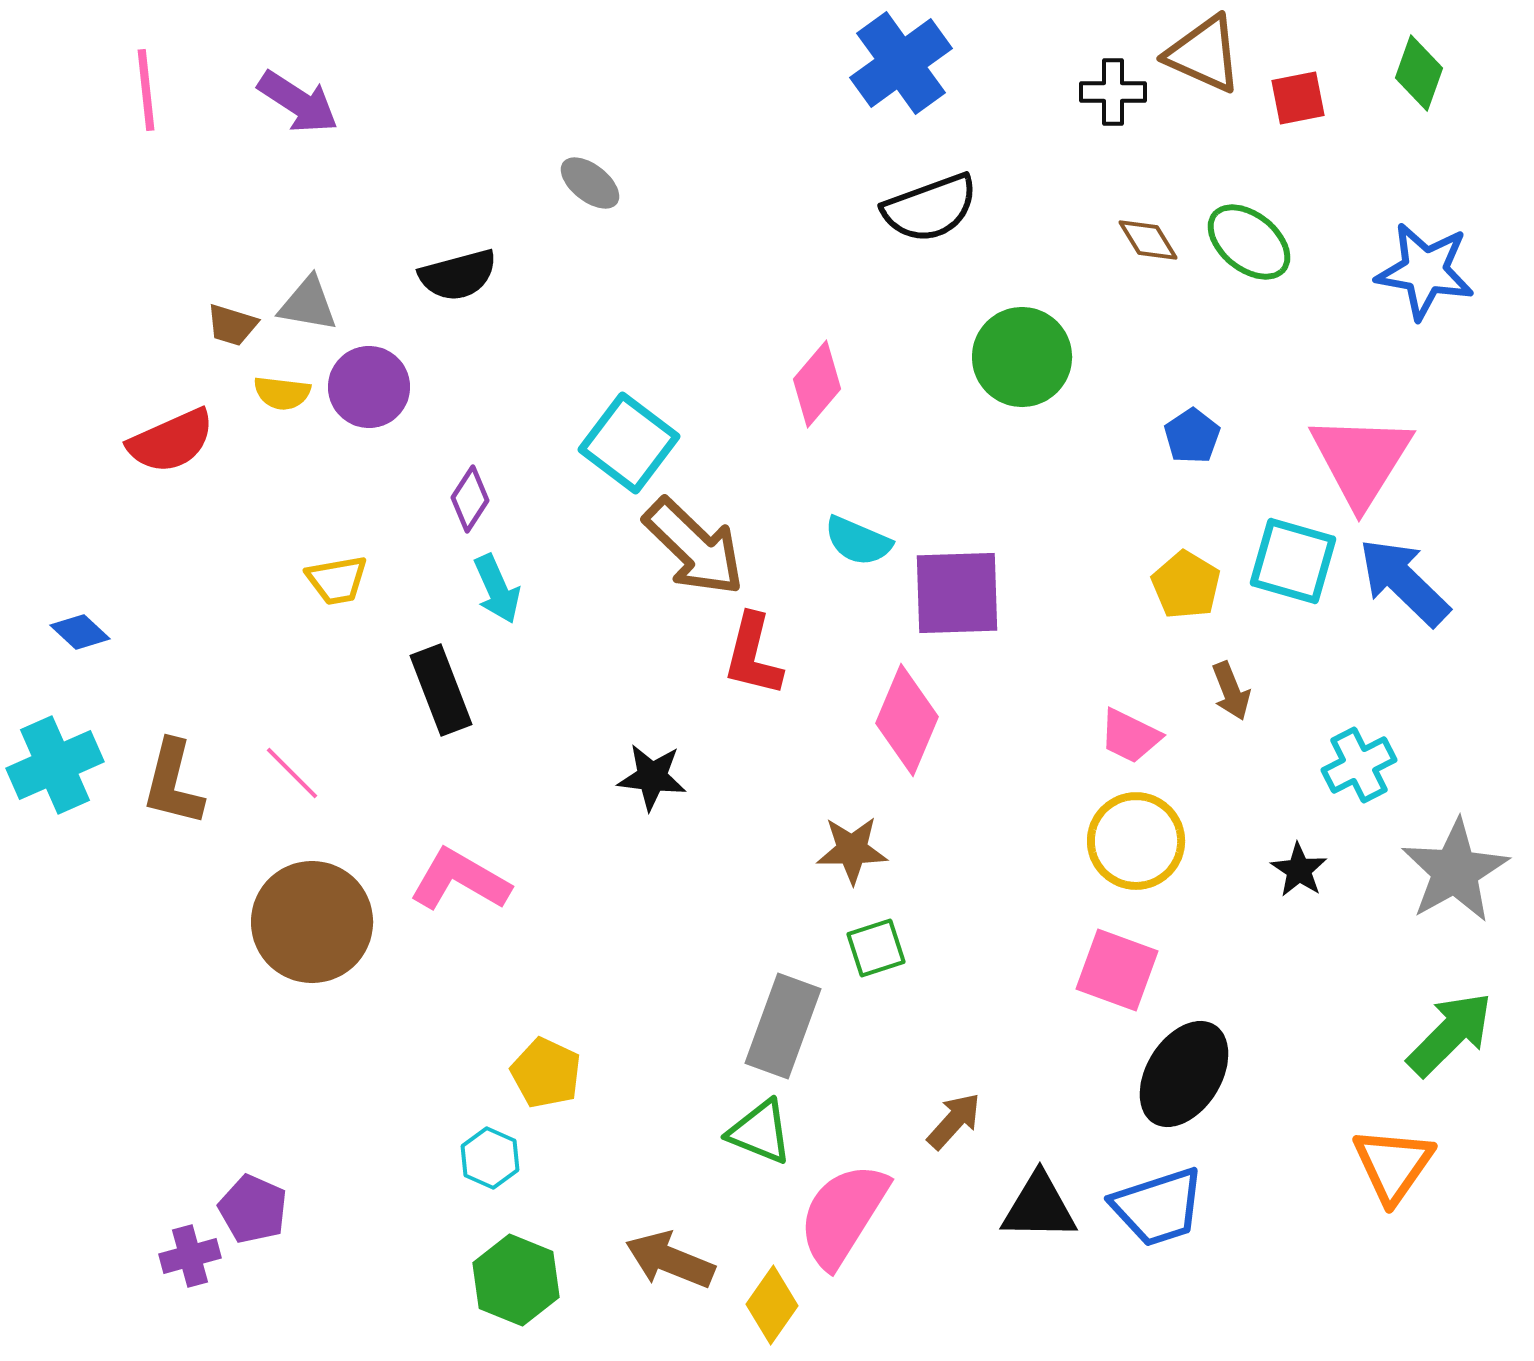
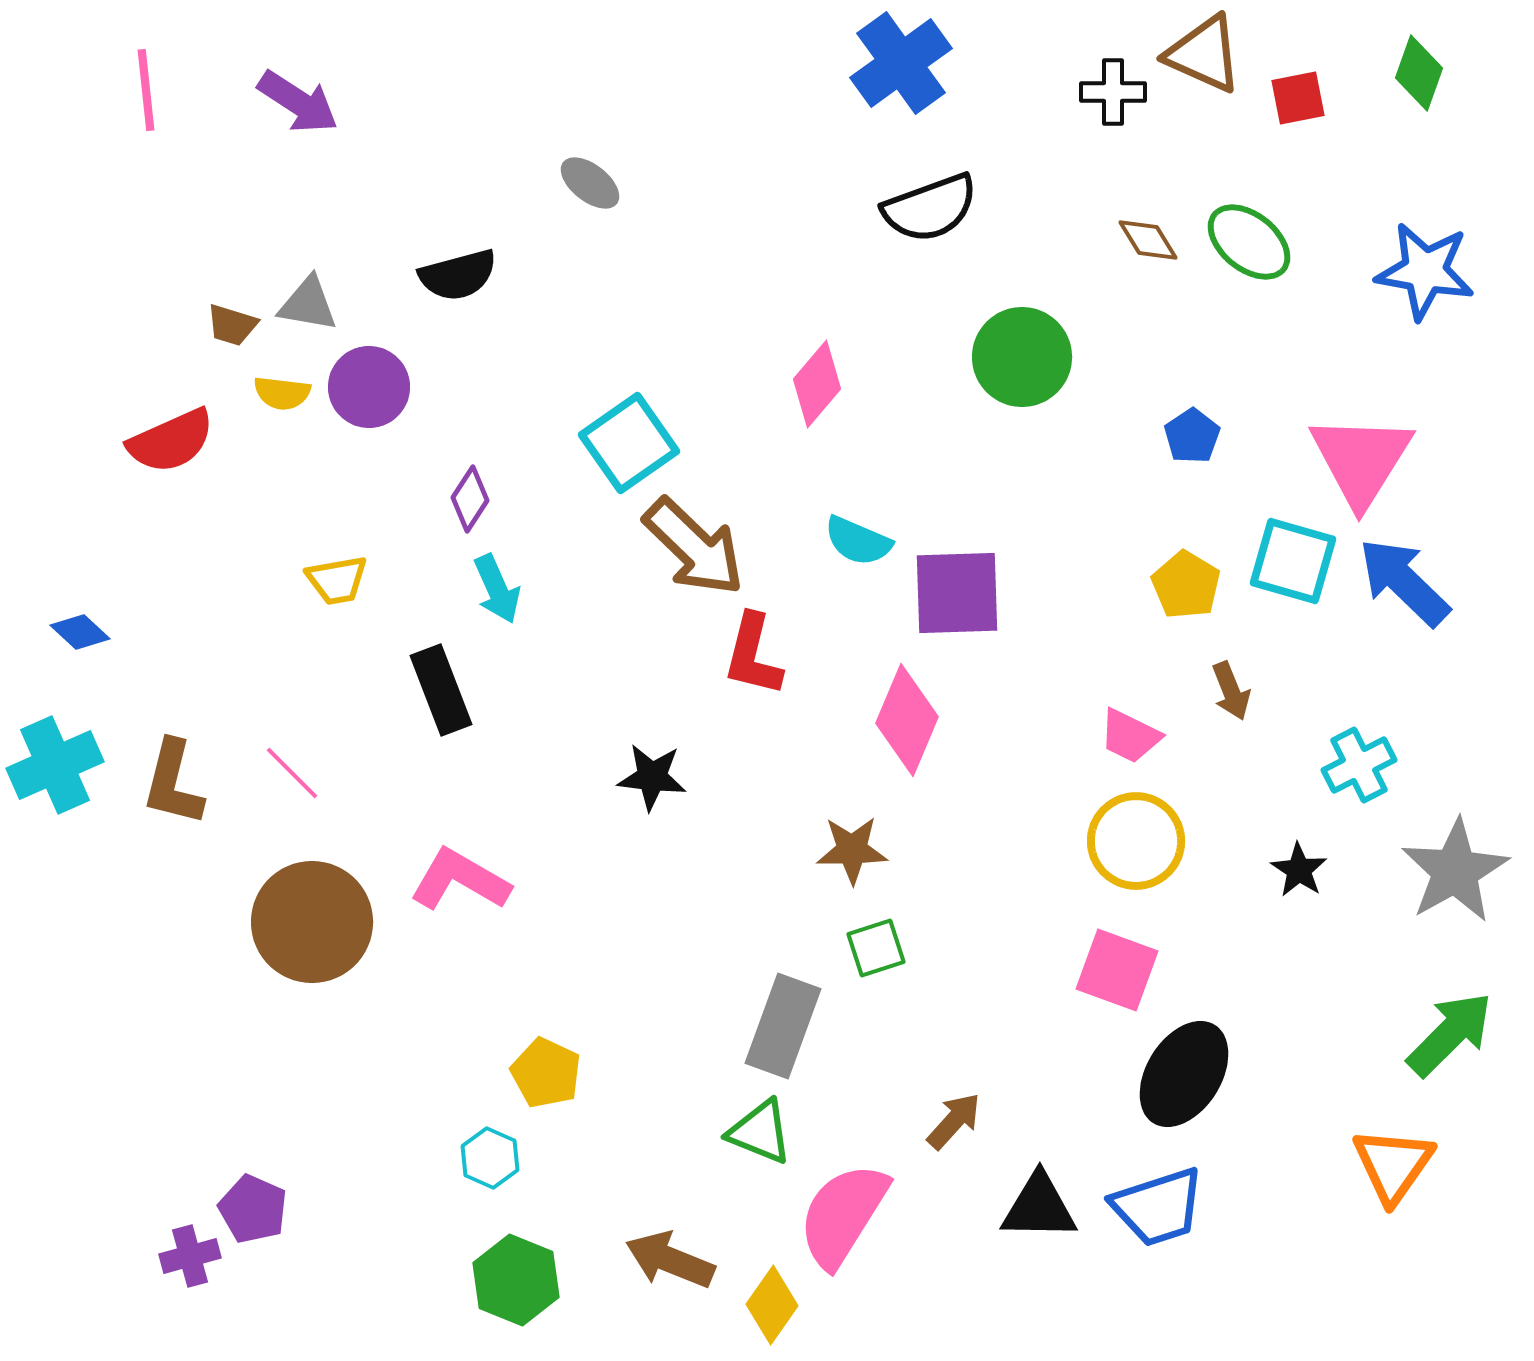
cyan square at (629, 443): rotated 18 degrees clockwise
